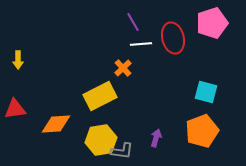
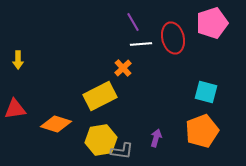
orange diamond: rotated 20 degrees clockwise
